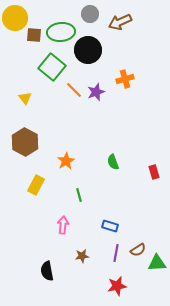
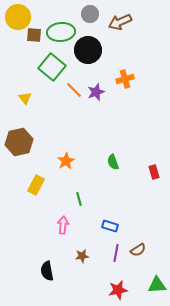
yellow circle: moved 3 px right, 1 px up
brown hexagon: moved 6 px left; rotated 20 degrees clockwise
green line: moved 4 px down
green triangle: moved 22 px down
red star: moved 1 px right, 4 px down
